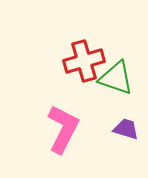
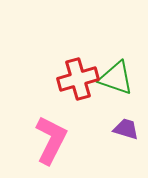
red cross: moved 6 px left, 18 px down
pink L-shape: moved 12 px left, 11 px down
